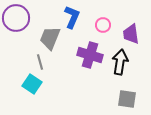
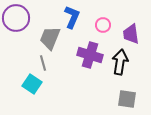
gray line: moved 3 px right, 1 px down
